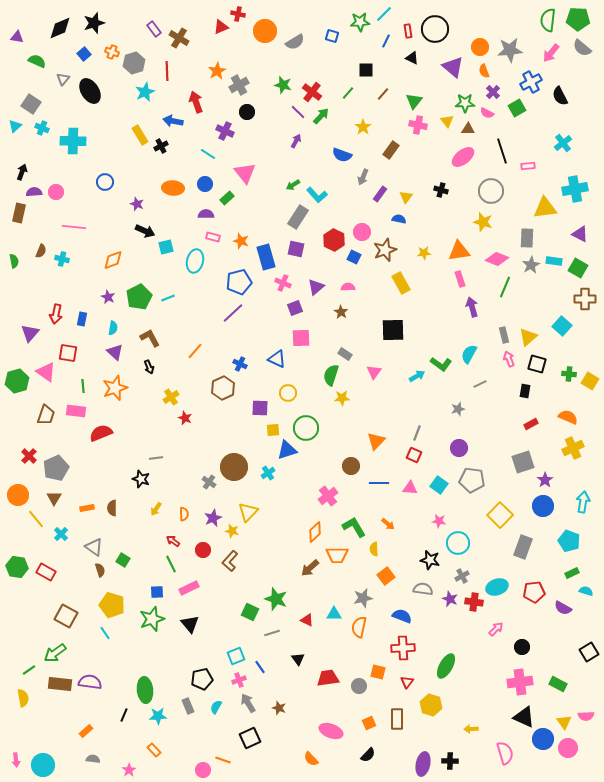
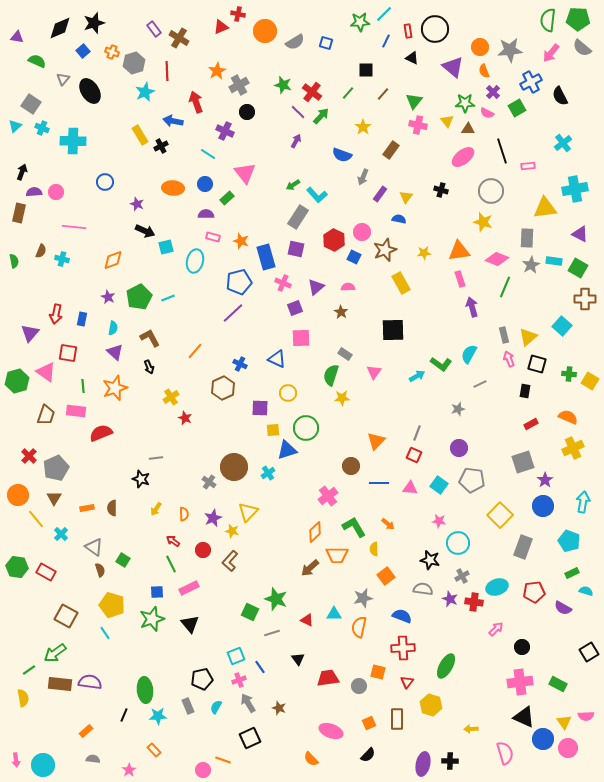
blue square at (332, 36): moved 6 px left, 7 px down
blue square at (84, 54): moved 1 px left, 3 px up
